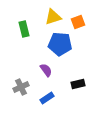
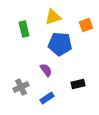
orange square: moved 8 px right, 3 px down
